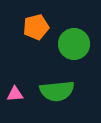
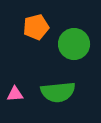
green semicircle: moved 1 px right, 1 px down
